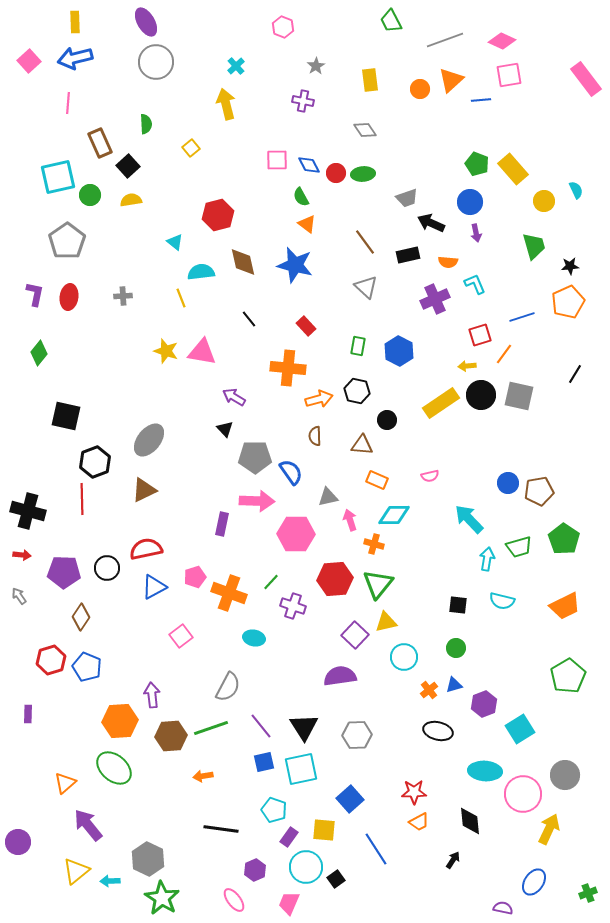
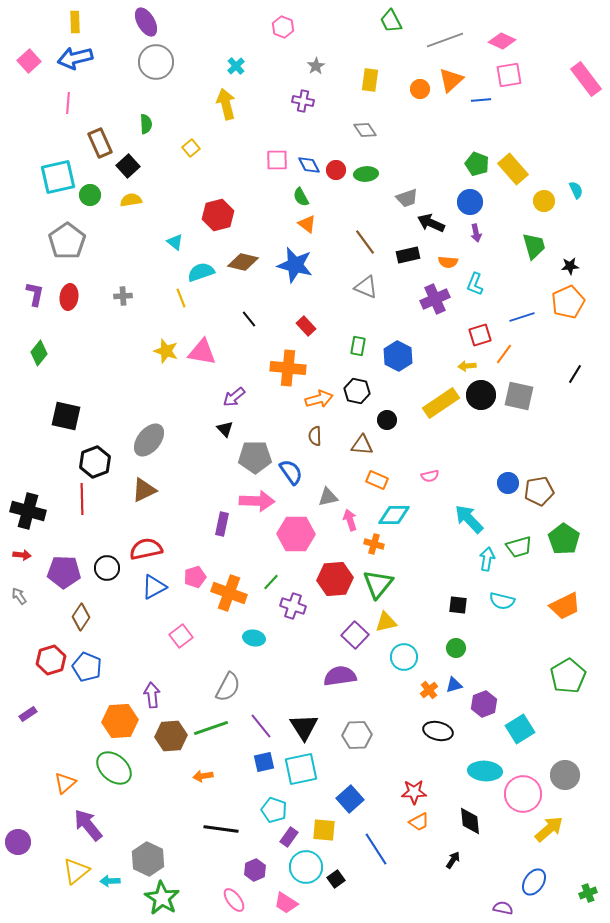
yellow rectangle at (370, 80): rotated 15 degrees clockwise
red circle at (336, 173): moved 3 px up
green ellipse at (363, 174): moved 3 px right
brown diamond at (243, 262): rotated 64 degrees counterclockwise
cyan semicircle at (201, 272): rotated 12 degrees counterclockwise
cyan L-shape at (475, 284): rotated 135 degrees counterclockwise
gray triangle at (366, 287): rotated 20 degrees counterclockwise
blue hexagon at (399, 351): moved 1 px left, 5 px down
purple arrow at (234, 397): rotated 70 degrees counterclockwise
purple rectangle at (28, 714): rotated 54 degrees clockwise
yellow arrow at (549, 829): rotated 24 degrees clockwise
pink trapezoid at (289, 903): moved 3 px left; rotated 80 degrees counterclockwise
